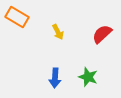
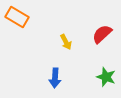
yellow arrow: moved 8 px right, 10 px down
green star: moved 18 px right
